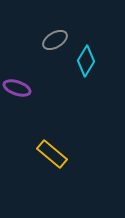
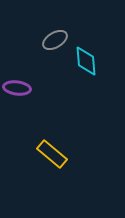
cyan diamond: rotated 36 degrees counterclockwise
purple ellipse: rotated 12 degrees counterclockwise
